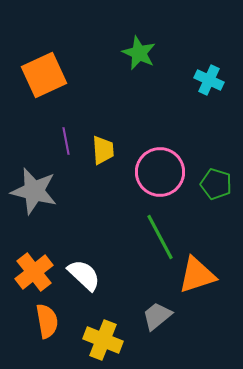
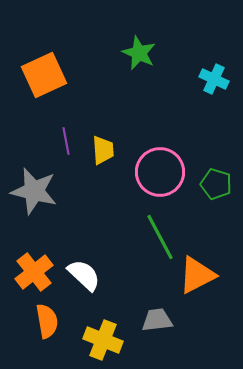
cyan cross: moved 5 px right, 1 px up
orange triangle: rotated 9 degrees counterclockwise
gray trapezoid: moved 4 px down; rotated 32 degrees clockwise
